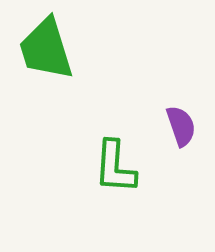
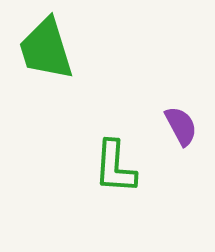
purple semicircle: rotated 9 degrees counterclockwise
